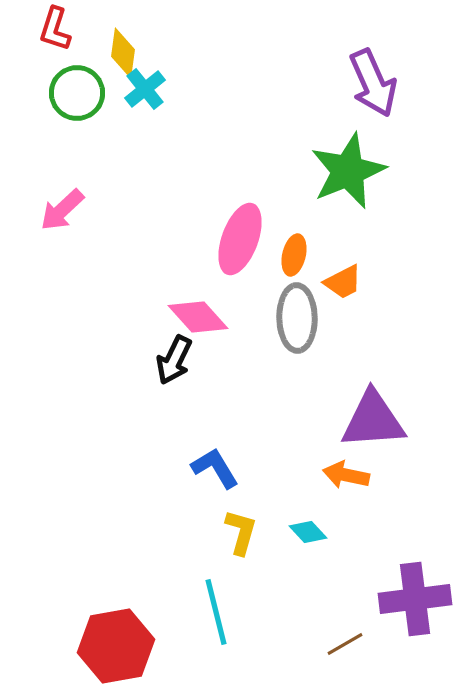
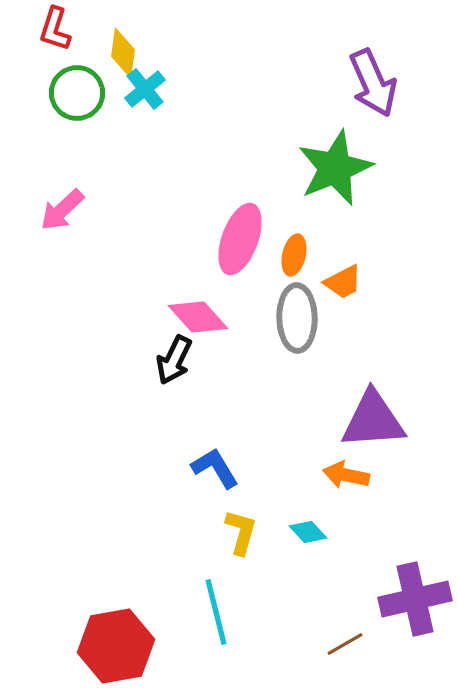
green star: moved 13 px left, 3 px up
purple cross: rotated 6 degrees counterclockwise
